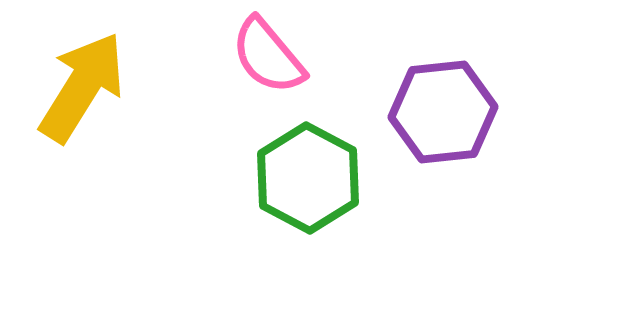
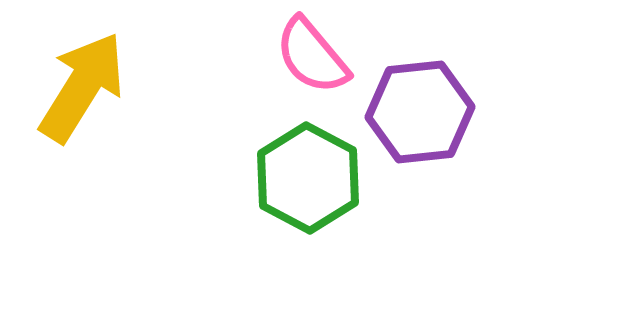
pink semicircle: moved 44 px right
purple hexagon: moved 23 px left
